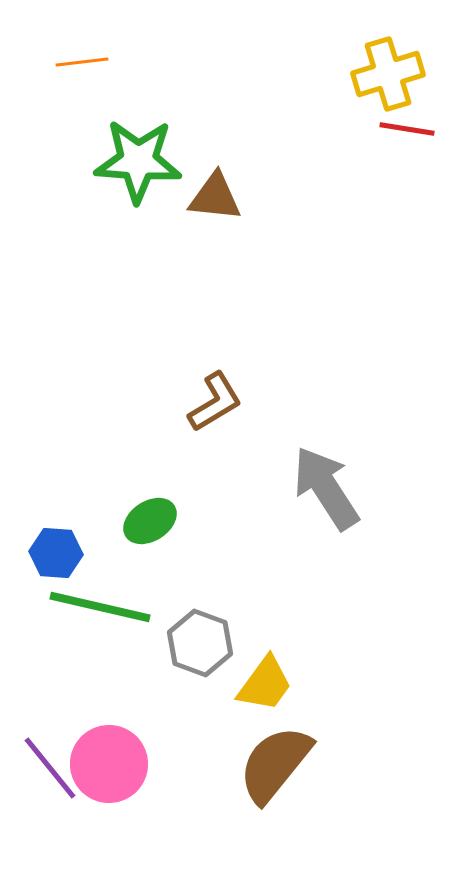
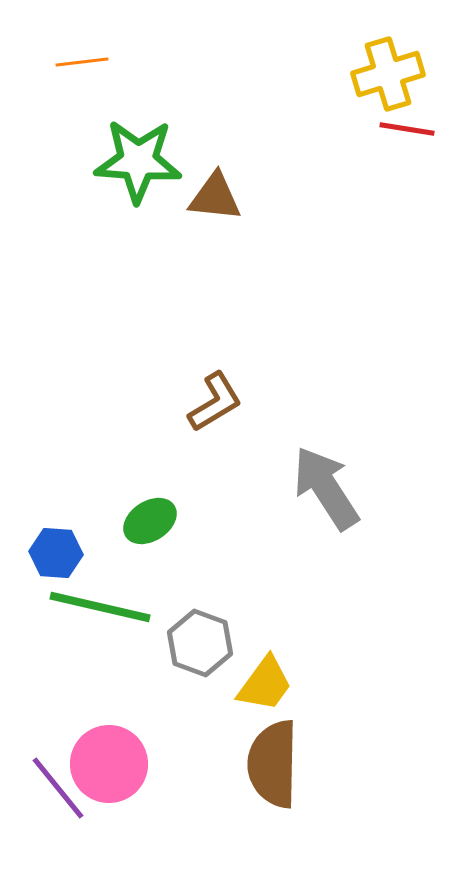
brown semicircle: moved 2 px left; rotated 38 degrees counterclockwise
purple line: moved 8 px right, 20 px down
